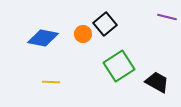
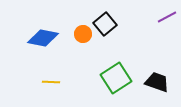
purple line: rotated 42 degrees counterclockwise
green square: moved 3 px left, 12 px down
black trapezoid: rotated 10 degrees counterclockwise
